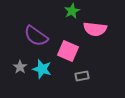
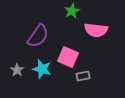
pink semicircle: moved 1 px right, 1 px down
purple semicircle: moved 2 px right; rotated 90 degrees counterclockwise
pink square: moved 6 px down
gray star: moved 3 px left, 3 px down
gray rectangle: moved 1 px right
